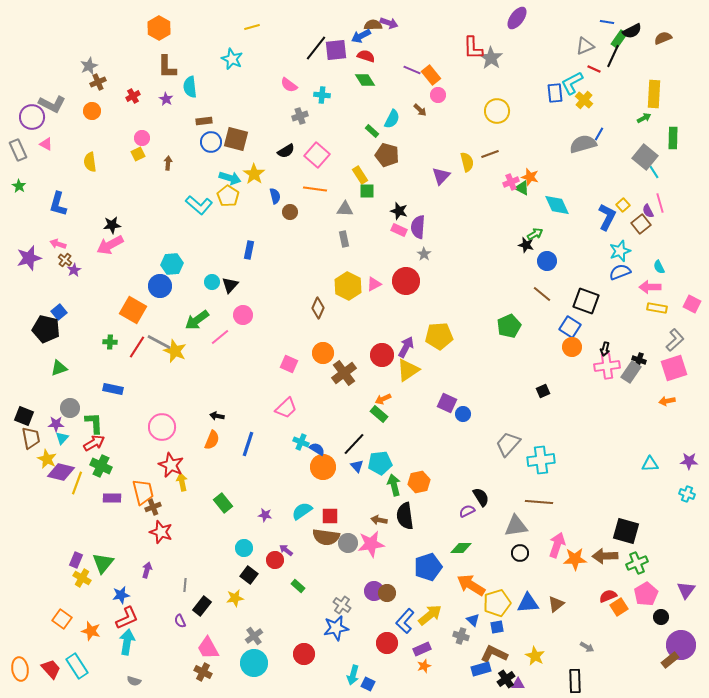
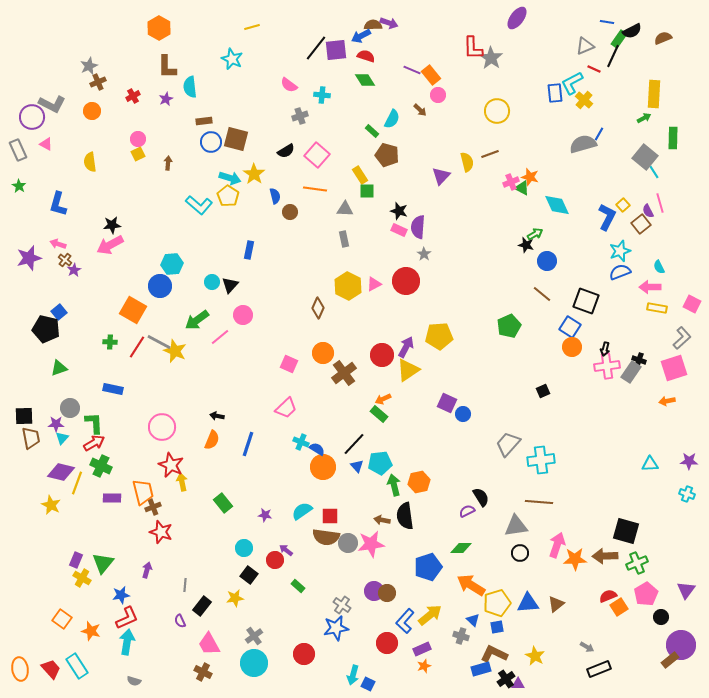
purple star at (166, 99): rotated 16 degrees clockwise
pink circle at (142, 138): moved 4 px left, 1 px down
gray L-shape at (675, 340): moved 7 px right, 2 px up
black square at (24, 416): rotated 24 degrees counterclockwise
yellow star at (47, 459): moved 4 px right, 46 px down
brown arrow at (379, 520): moved 3 px right
pink trapezoid at (208, 648): moved 1 px right, 4 px up
black rectangle at (575, 681): moved 24 px right, 12 px up; rotated 70 degrees clockwise
